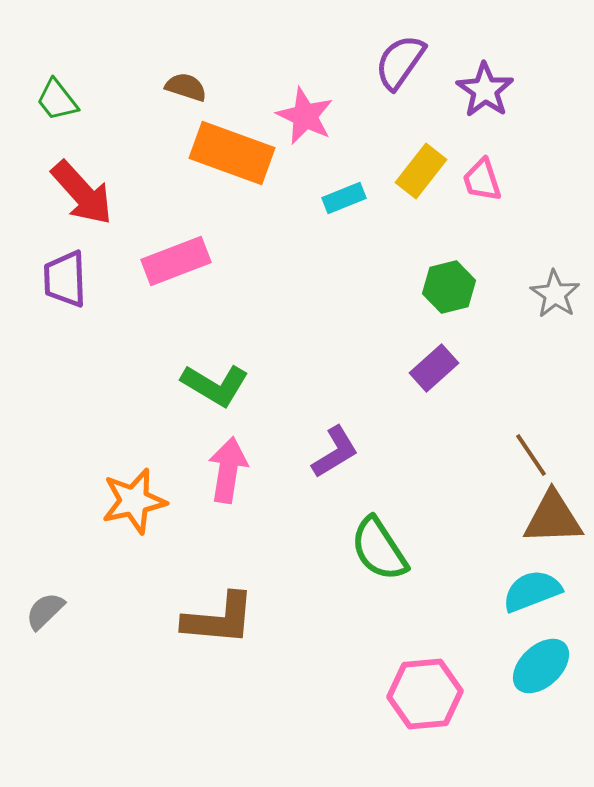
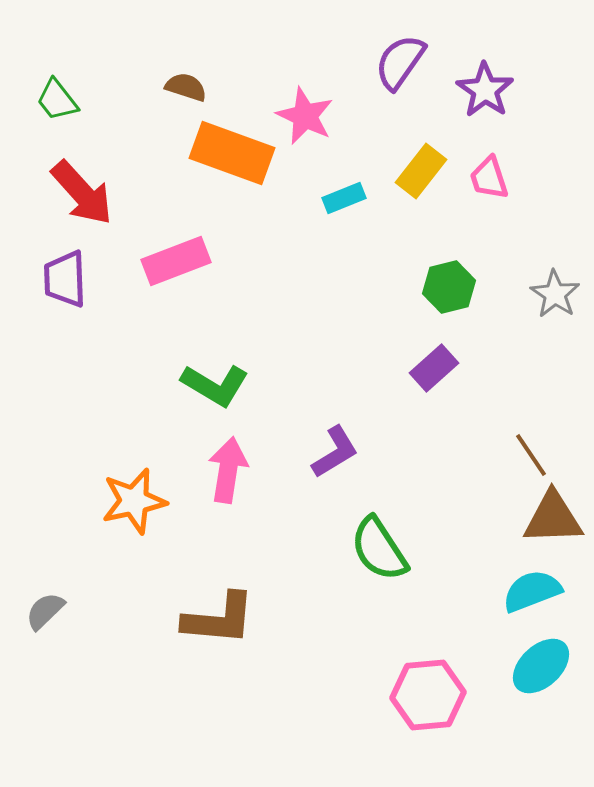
pink trapezoid: moved 7 px right, 2 px up
pink hexagon: moved 3 px right, 1 px down
